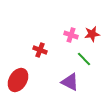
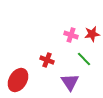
red cross: moved 7 px right, 10 px down
purple triangle: rotated 30 degrees clockwise
